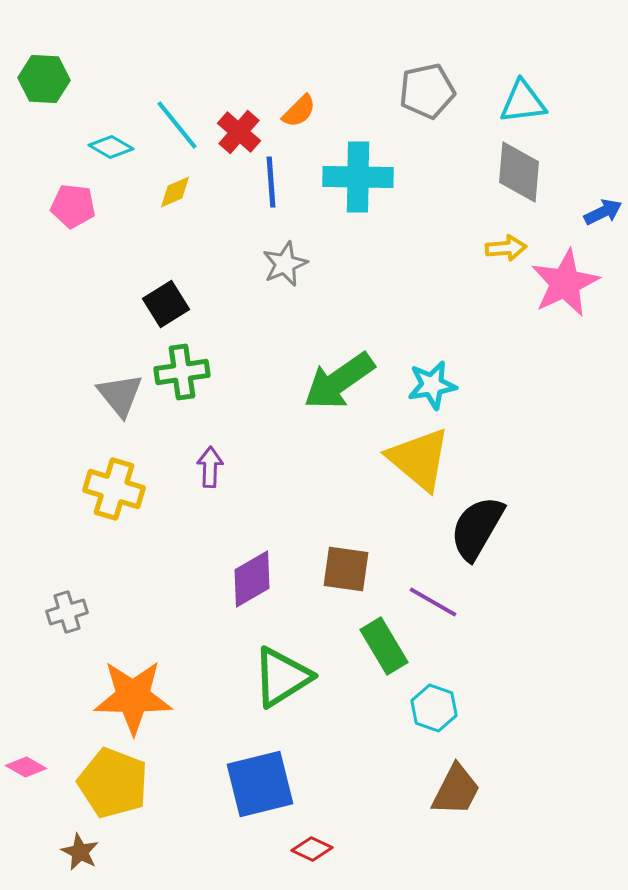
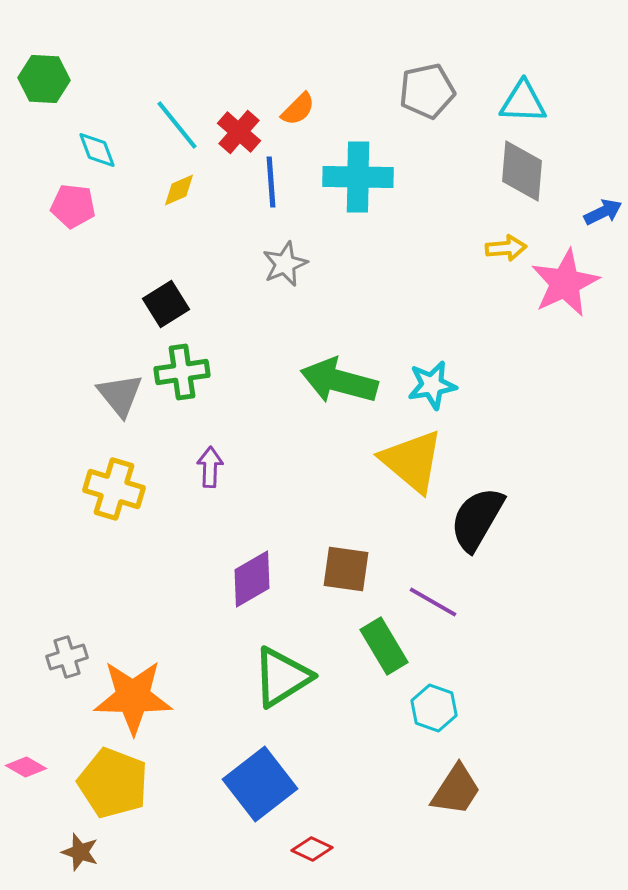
cyan triangle: rotated 9 degrees clockwise
orange semicircle: moved 1 px left, 2 px up
cyan diamond: moved 14 px left, 3 px down; rotated 39 degrees clockwise
gray diamond: moved 3 px right, 1 px up
yellow diamond: moved 4 px right, 2 px up
green arrow: rotated 50 degrees clockwise
yellow triangle: moved 7 px left, 2 px down
black semicircle: moved 9 px up
gray cross: moved 45 px down
blue square: rotated 24 degrees counterclockwise
brown trapezoid: rotated 6 degrees clockwise
brown star: rotated 9 degrees counterclockwise
